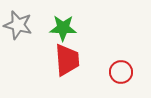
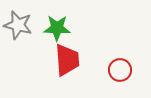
green star: moved 6 px left
red circle: moved 1 px left, 2 px up
